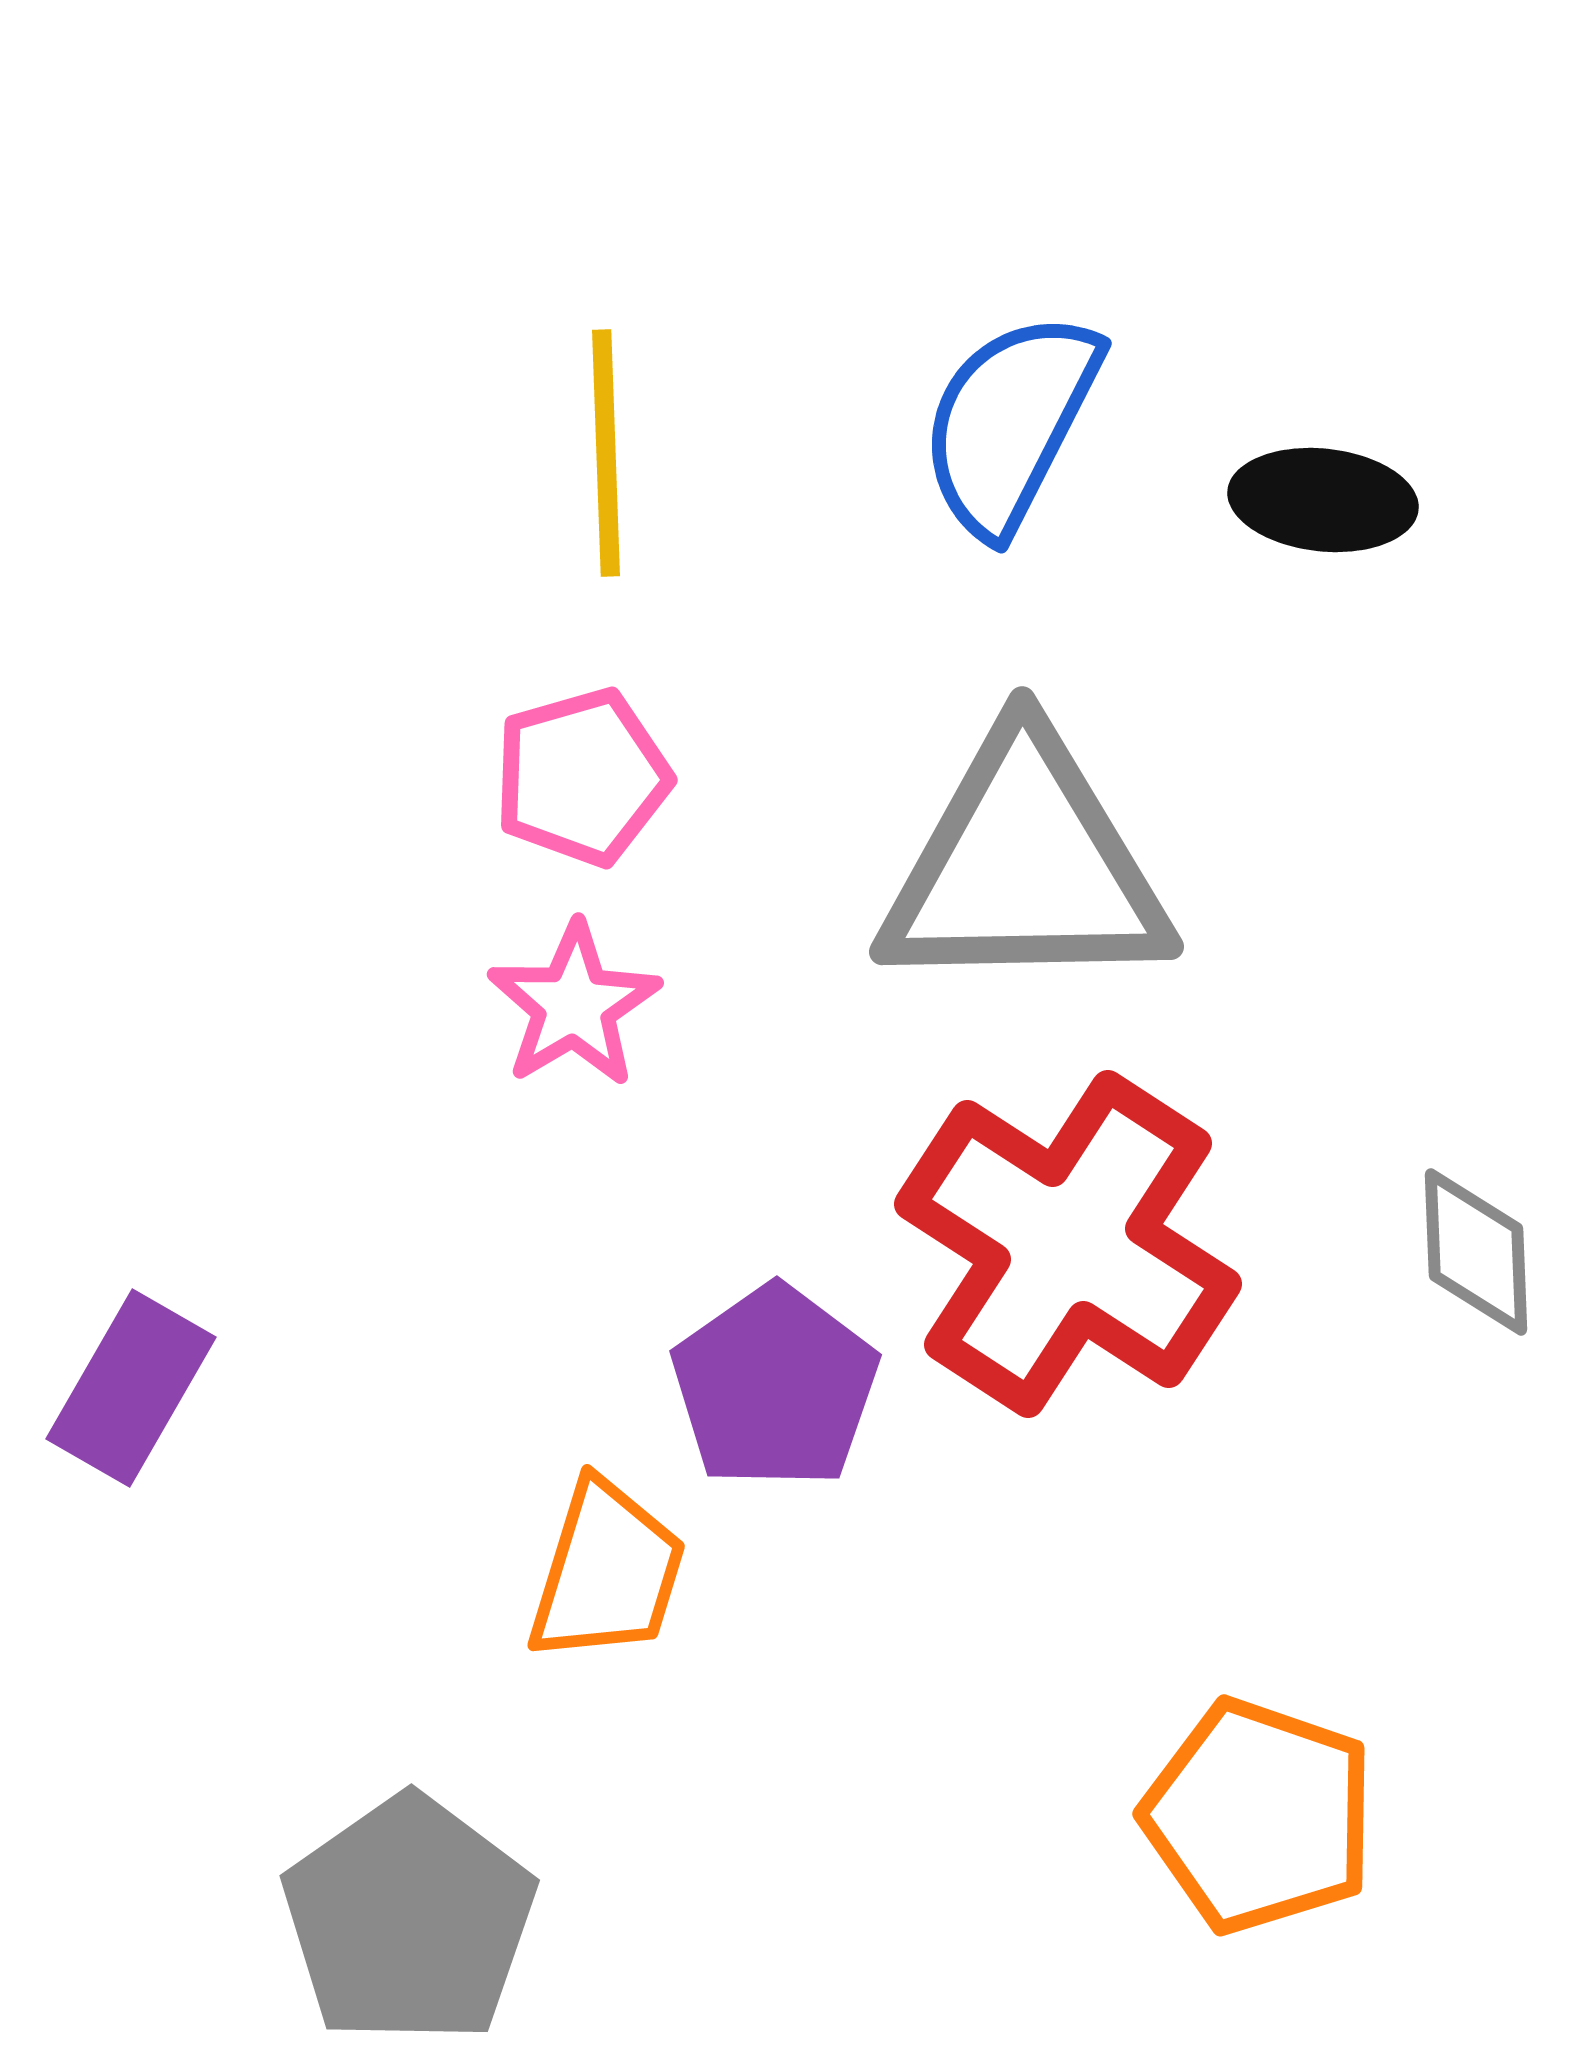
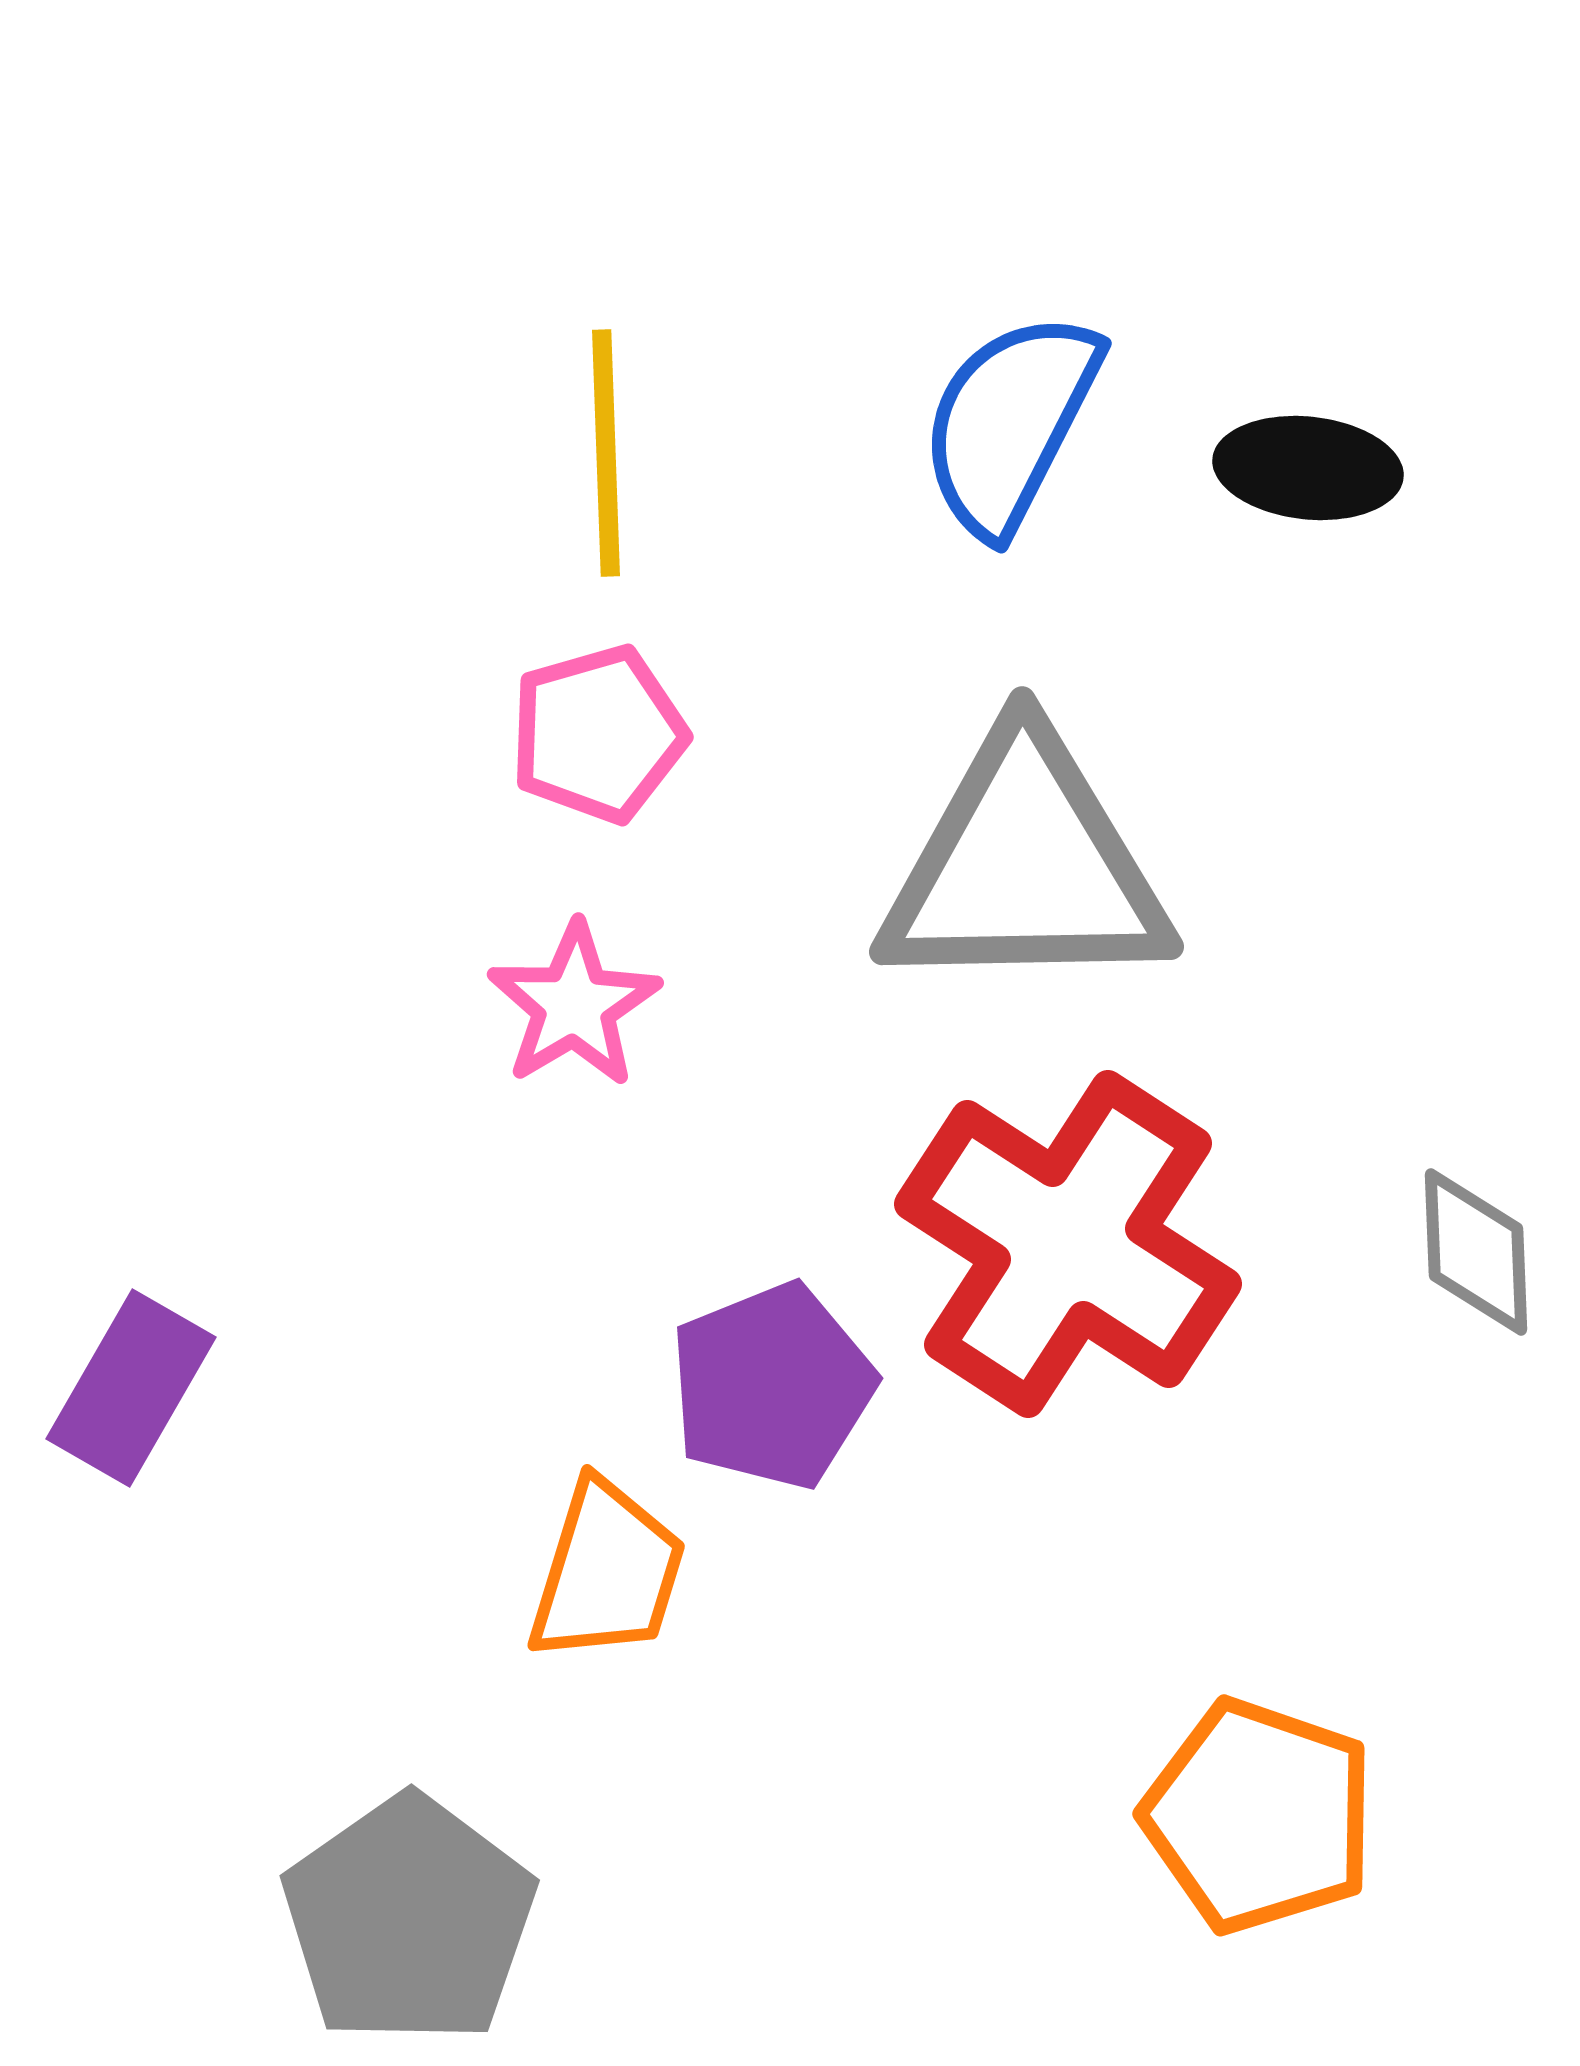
black ellipse: moved 15 px left, 32 px up
pink pentagon: moved 16 px right, 43 px up
purple pentagon: moved 3 px left, 1 px up; rotated 13 degrees clockwise
